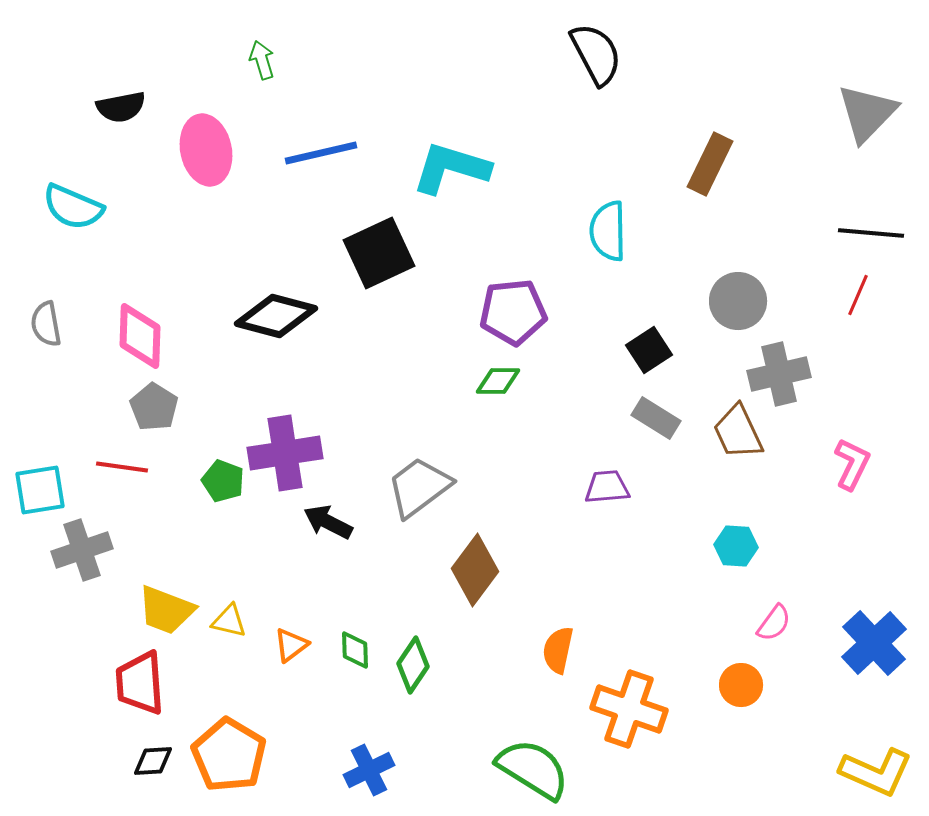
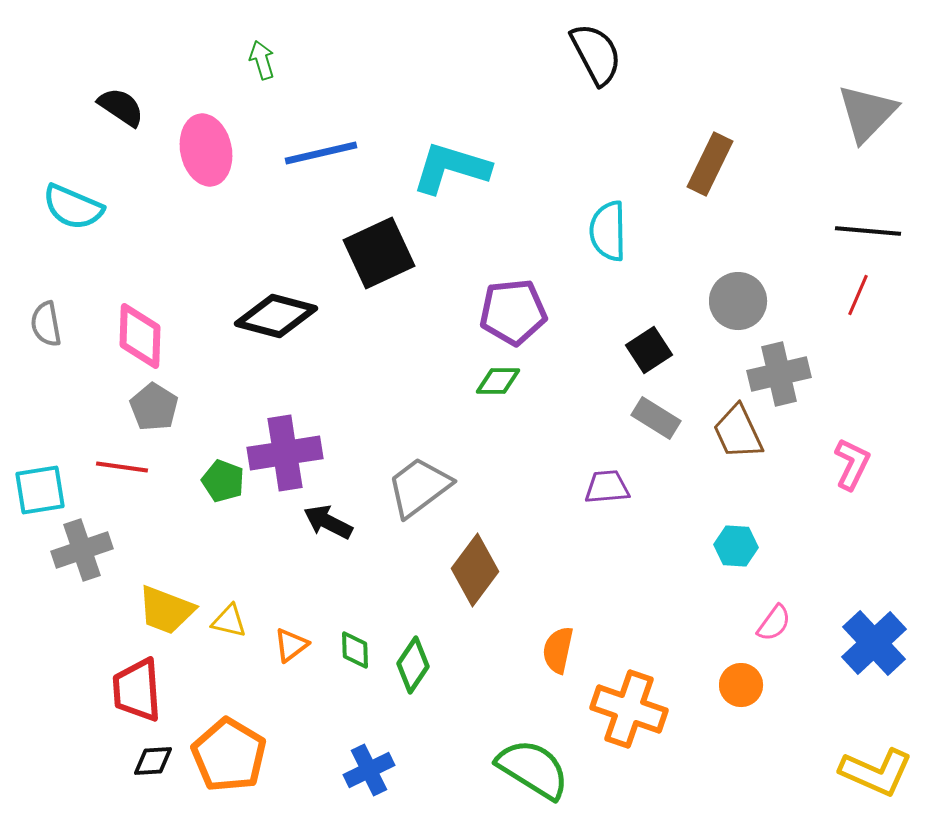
black semicircle at (121, 107): rotated 135 degrees counterclockwise
black line at (871, 233): moved 3 px left, 2 px up
red trapezoid at (140, 683): moved 3 px left, 7 px down
